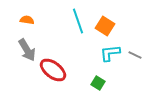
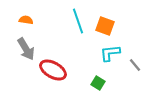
orange semicircle: moved 1 px left
orange square: rotated 12 degrees counterclockwise
gray arrow: moved 1 px left, 1 px up
gray line: moved 10 px down; rotated 24 degrees clockwise
red ellipse: rotated 8 degrees counterclockwise
